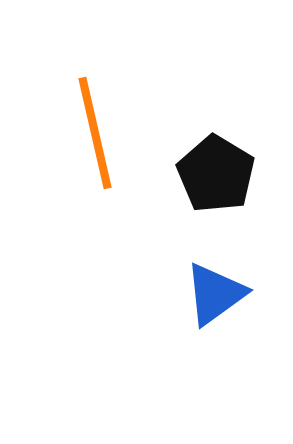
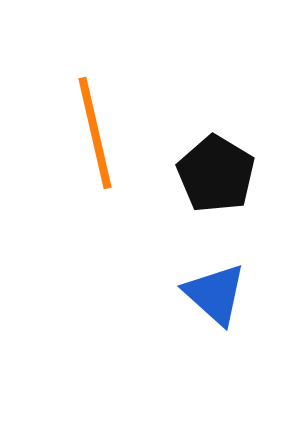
blue triangle: rotated 42 degrees counterclockwise
